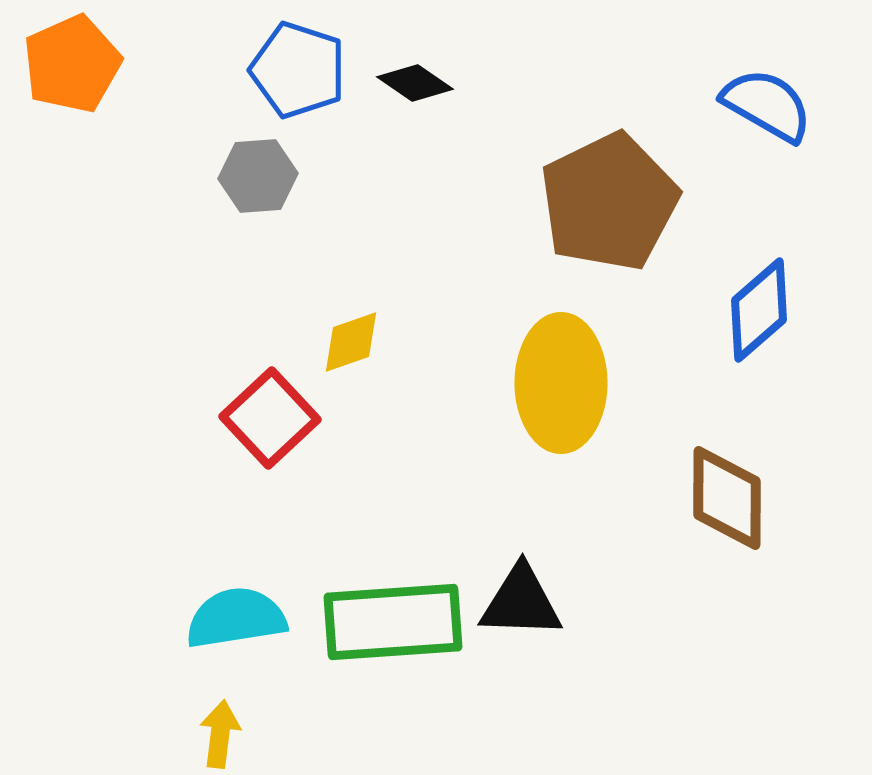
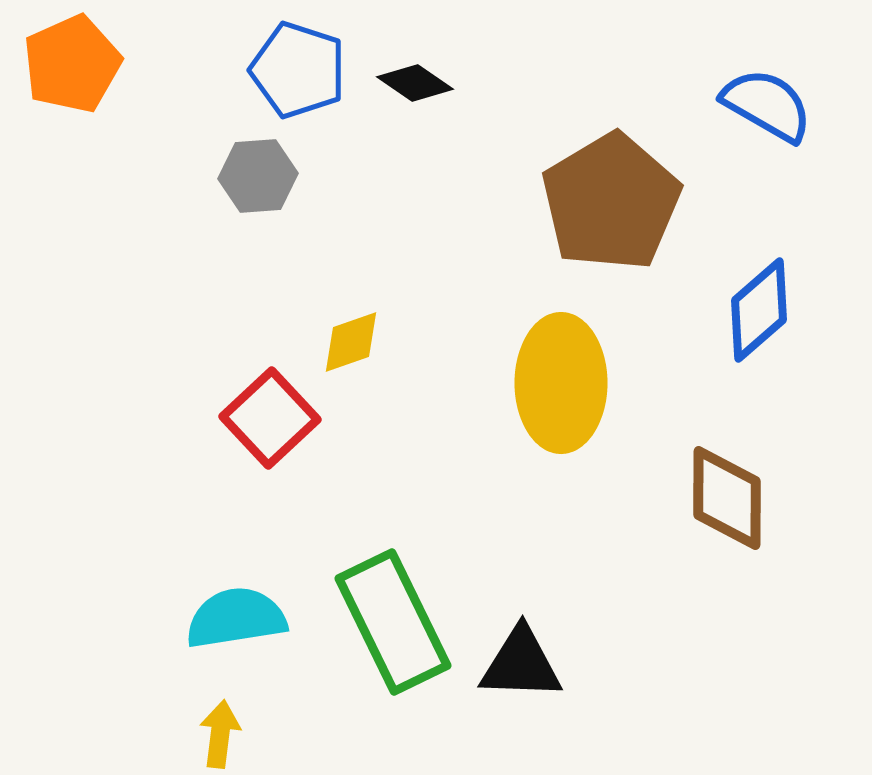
brown pentagon: moved 2 px right; rotated 5 degrees counterclockwise
black triangle: moved 62 px down
green rectangle: rotated 68 degrees clockwise
